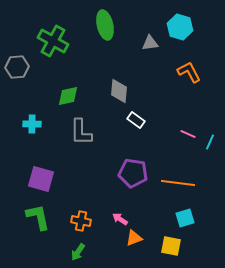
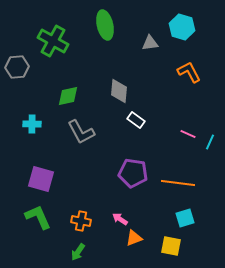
cyan hexagon: moved 2 px right
gray L-shape: rotated 28 degrees counterclockwise
green L-shape: rotated 12 degrees counterclockwise
